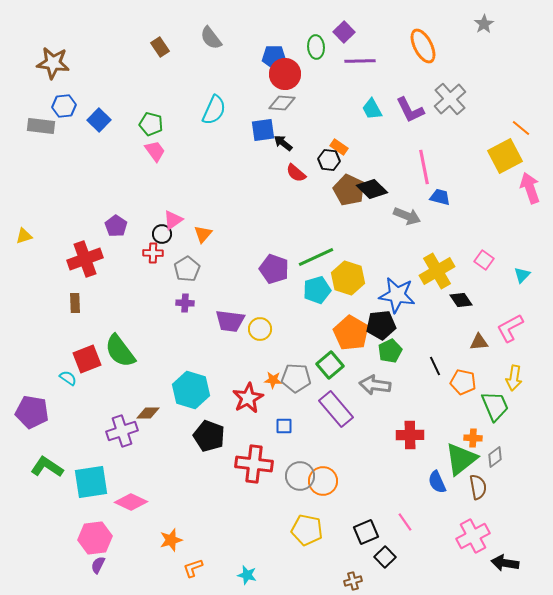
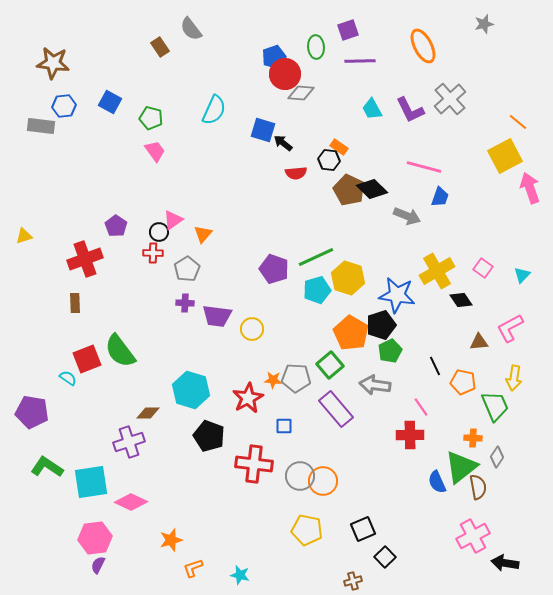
gray star at (484, 24): rotated 18 degrees clockwise
purple square at (344, 32): moved 4 px right, 2 px up; rotated 25 degrees clockwise
gray semicircle at (211, 38): moved 20 px left, 9 px up
blue pentagon at (274, 57): rotated 20 degrees counterclockwise
gray diamond at (282, 103): moved 19 px right, 10 px up
blue square at (99, 120): moved 11 px right, 18 px up; rotated 15 degrees counterclockwise
green pentagon at (151, 124): moved 6 px up
orange line at (521, 128): moved 3 px left, 6 px up
blue square at (263, 130): rotated 25 degrees clockwise
pink line at (424, 167): rotated 64 degrees counterclockwise
red semicircle at (296, 173): rotated 45 degrees counterclockwise
blue trapezoid at (440, 197): rotated 95 degrees clockwise
black circle at (162, 234): moved 3 px left, 2 px up
pink square at (484, 260): moved 1 px left, 8 px down
purple trapezoid at (230, 321): moved 13 px left, 5 px up
black pentagon at (381, 325): rotated 12 degrees counterclockwise
yellow circle at (260, 329): moved 8 px left
purple cross at (122, 431): moved 7 px right, 11 px down
gray diamond at (495, 457): moved 2 px right; rotated 20 degrees counterclockwise
green triangle at (461, 459): moved 8 px down
pink line at (405, 522): moved 16 px right, 115 px up
black square at (366, 532): moved 3 px left, 3 px up
cyan star at (247, 575): moved 7 px left
